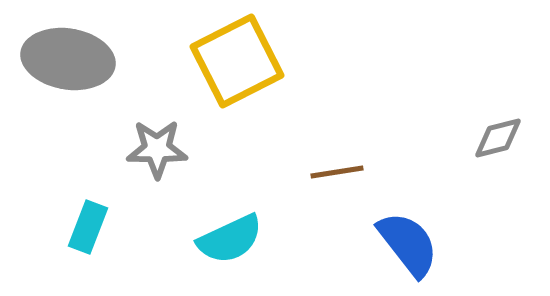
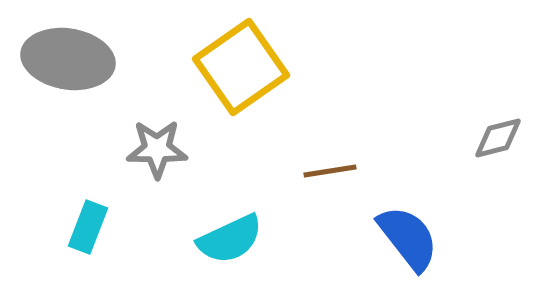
yellow square: moved 4 px right, 6 px down; rotated 8 degrees counterclockwise
brown line: moved 7 px left, 1 px up
blue semicircle: moved 6 px up
